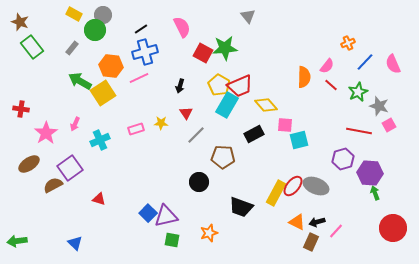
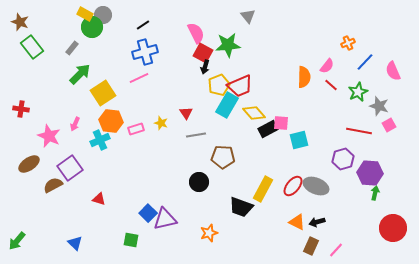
yellow rectangle at (74, 14): moved 11 px right
pink semicircle at (182, 27): moved 14 px right, 6 px down
black line at (141, 29): moved 2 px right, 4 px up
green circle at (95, 30): moved 3 px left, 3 px up
green star at (225, 48): moved 3 px right, 3 px up
pink semicircle at (393, 64): moved 7 px down
orange hexagon at (111, 66): moved 55 px down
green arrow at (80, 81): moved 7 px up; rotated 105 degrees clockwise
yellow pentagon at (219, 85): rotated 20 degrees clockwise
black arrow at (180, 86): moved 25 px right, 19 px up
yellow diamond at (266, 105): moved 12 px left, 8 px down
yellow star at (161, 123): rotated 16 degrees clockwise
pink square at (285, 125): moved 4 px left, 2 px up
pink star at (46, 133): moved 3 px right, 3 px down; rotated 15 degrees counterclockwise
black rectangle at (254, 134): moved 14 px right, 5 px up
gray line at (196, 135): rotated 36 degrees clockwise
yellow rectangle at (276, 193): moved 13 px left, 4 px up
green arrow at (375, 193): rotated 32 degrees clockwise
purple triangle at (166, 216): moved 1 px left, 3 px down
pink line at (336, 231): moved 19 px down
green square at (172, 240): moved 41 px left
green arrow at (17, 241): rotated 42 degrees counterclockwise
brown rectangle at (311, 242): moved 4 px down
